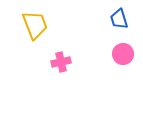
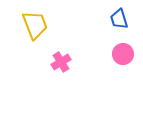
pink cross: rotated 18 degrees counterclockwise
